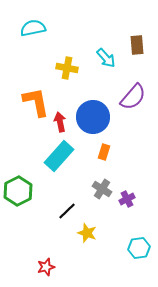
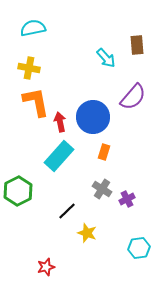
yellow cross: moved 38 px left
